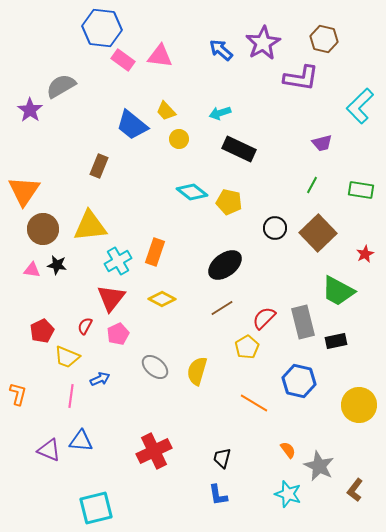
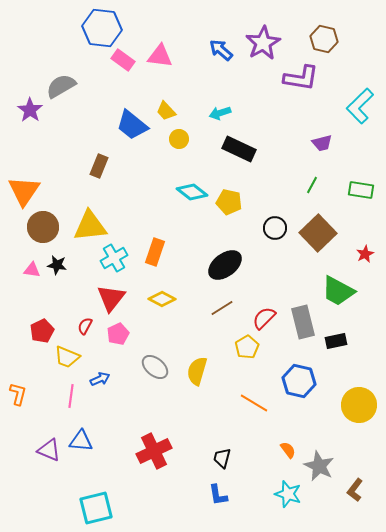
brown circle at (43, 229): moved 2 px up
cyan cross at (118, 261): moved 4 px left, 3 px up
